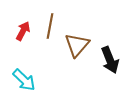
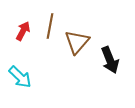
brown triangle: moved 3 px up
cyan arrow: moved 4 px left, 3 px up
